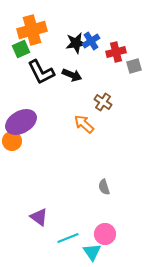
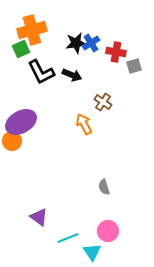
blue cross: moved 2 px down
red cross: rotated 24 degrees clockwise
orange arrow: rotated 20 degrees clockwise
pink circle: moved 3 px right, 3 px up
